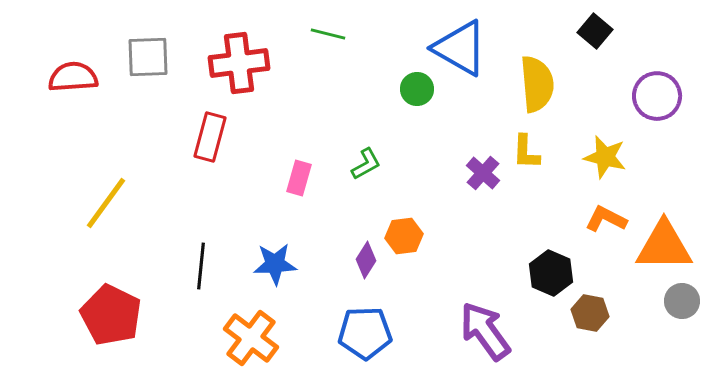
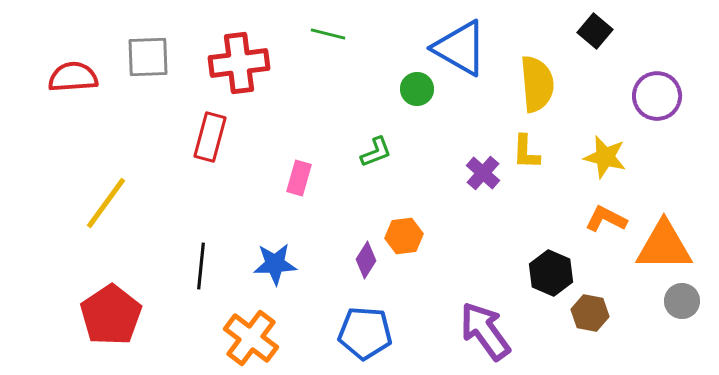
green L-shape: moved 10 px right, 12 px up; rotated 8 degrees clockwise
red pentagon: rotated 12 degrees clockwise
blue pentagon: rotated 6 degrees clockwise
